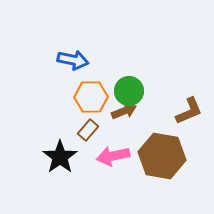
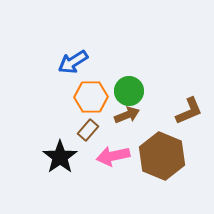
blue arrow: moved 2 px down; rotated 136 degrees clockwise
brown arrow: moved 3 px right, 4 px down
brown hexagon: rotated 12 degrees clockwise
